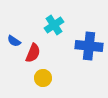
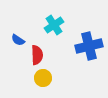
blue semicircle: moved 4 px right, 1 px up
blue cross: rotated 20 degrees counterclockwise
red semicircle: moved 4 px right, 2 px down; rotated 24 degrees counterclockwise
